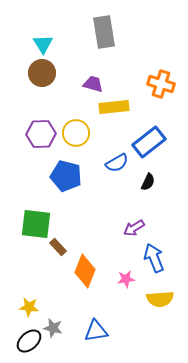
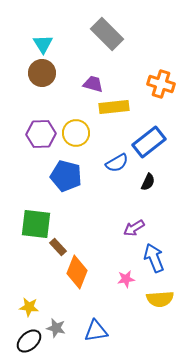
gray rectangle: moved 3 px right, 2 px down; rotated 36 degrees counterclockwise
orange diamond: moved 8 px left, 1 px down
gray star: moved 3 px right
